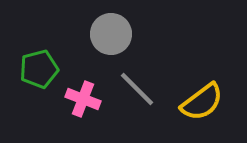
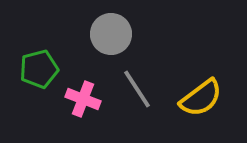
gray line: rotated 12 degrees clockwise
yellow semicircle: moved 1 px left, 4 px up
